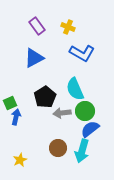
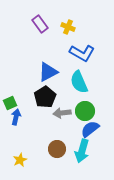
purple rectangle: moved 3 px right, 2 px up
blue triangle: moved 14 px right, 14 px down
cyan semicircle: moved 4 px right, 7 px up
brown circle: moved 1 px left, 1 px down
